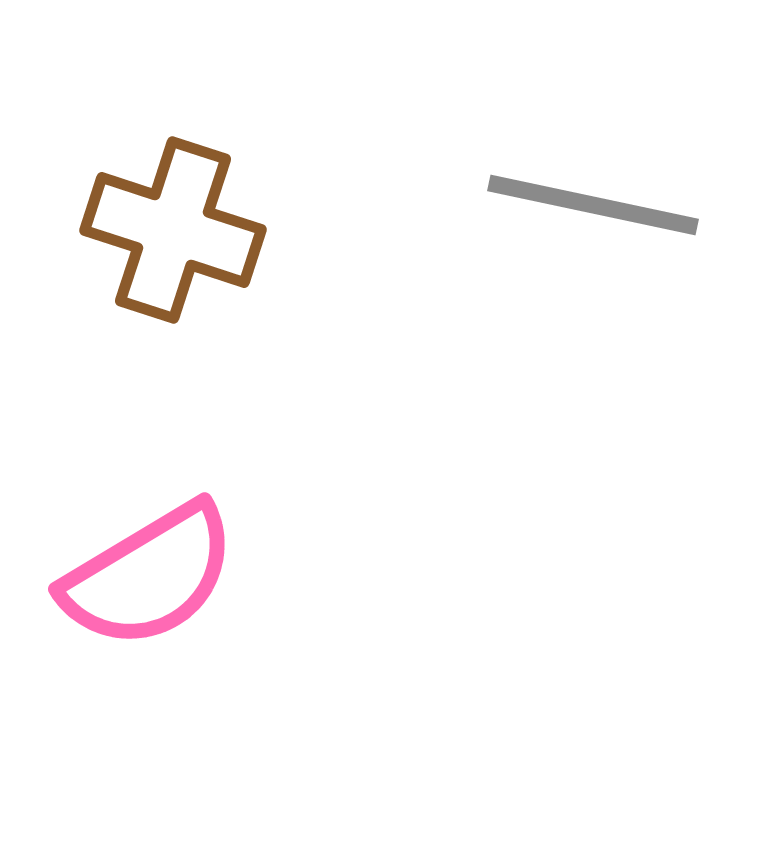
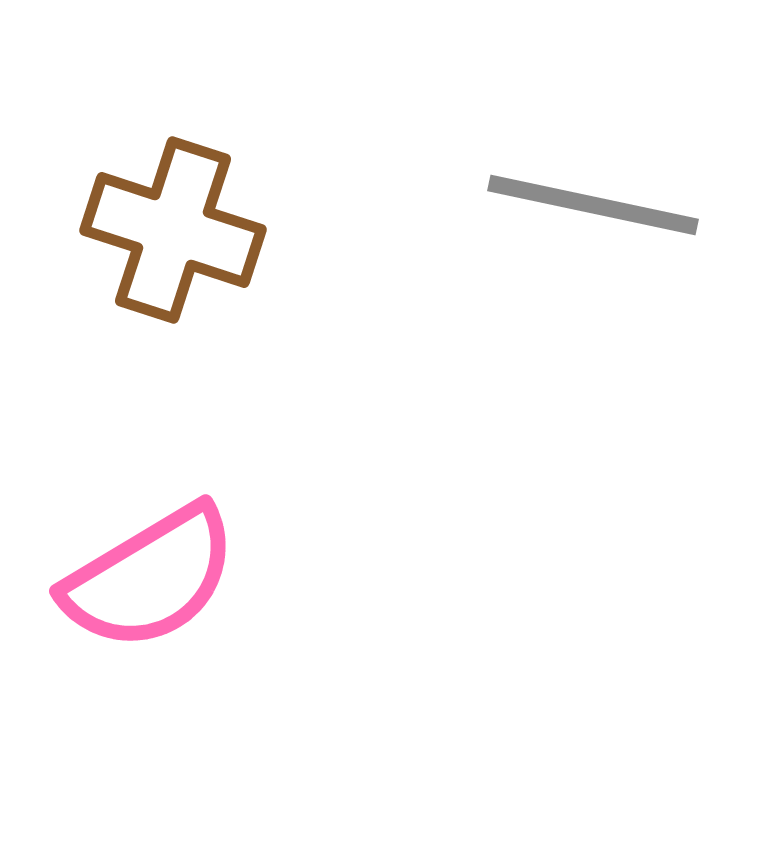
pink semicircle: moved 1 px right, 2 px down
